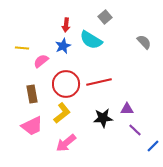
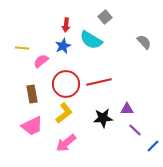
yellow L-shape: moved 2 px right
